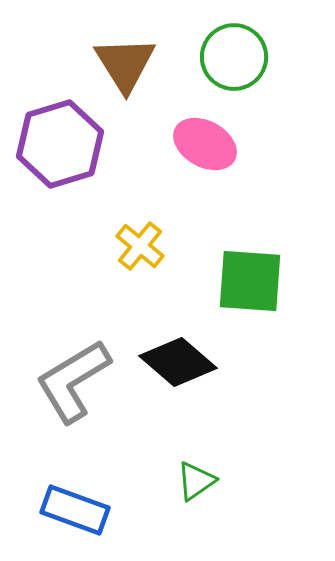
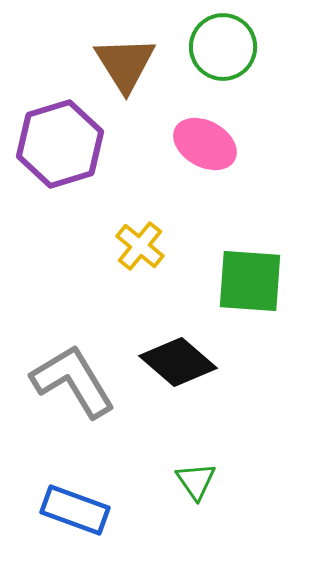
green circle: moved 11 px left, 10 px up
gray L-shape: rotated 90 degrees clockwise
green triangle: rotated 30 degrees counterclockwise
